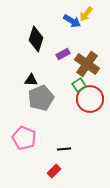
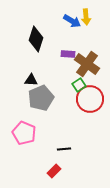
yellow arrow: moved 3 px down; rotated 42 degrees counterclockwise
purple rectangle: moved 5 px right; rotated 32 degrees clockwise
pink pentagon: moved 5 px up
